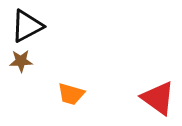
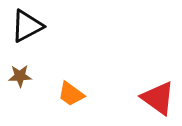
brown star: moved 1 px left, 15 px down
orange trapezoid: rotated 20 degrees clockwise
